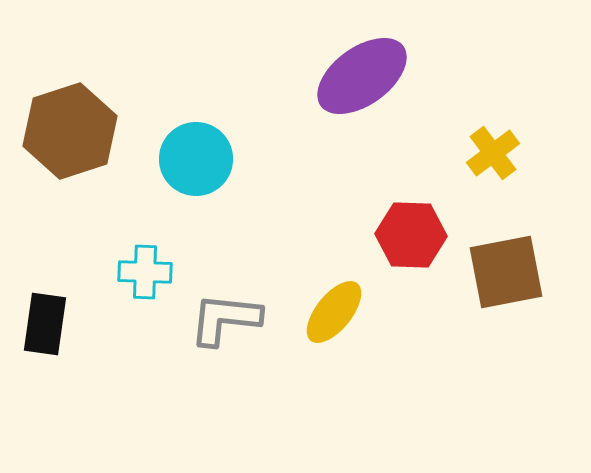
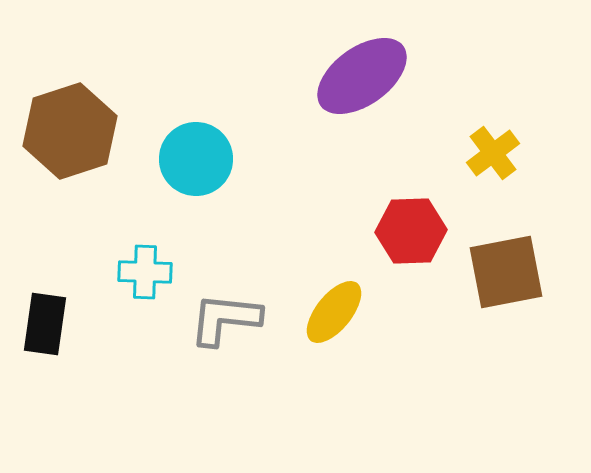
red hexagon: moved 4 px up; rotated 4 degrees counterclockwise
